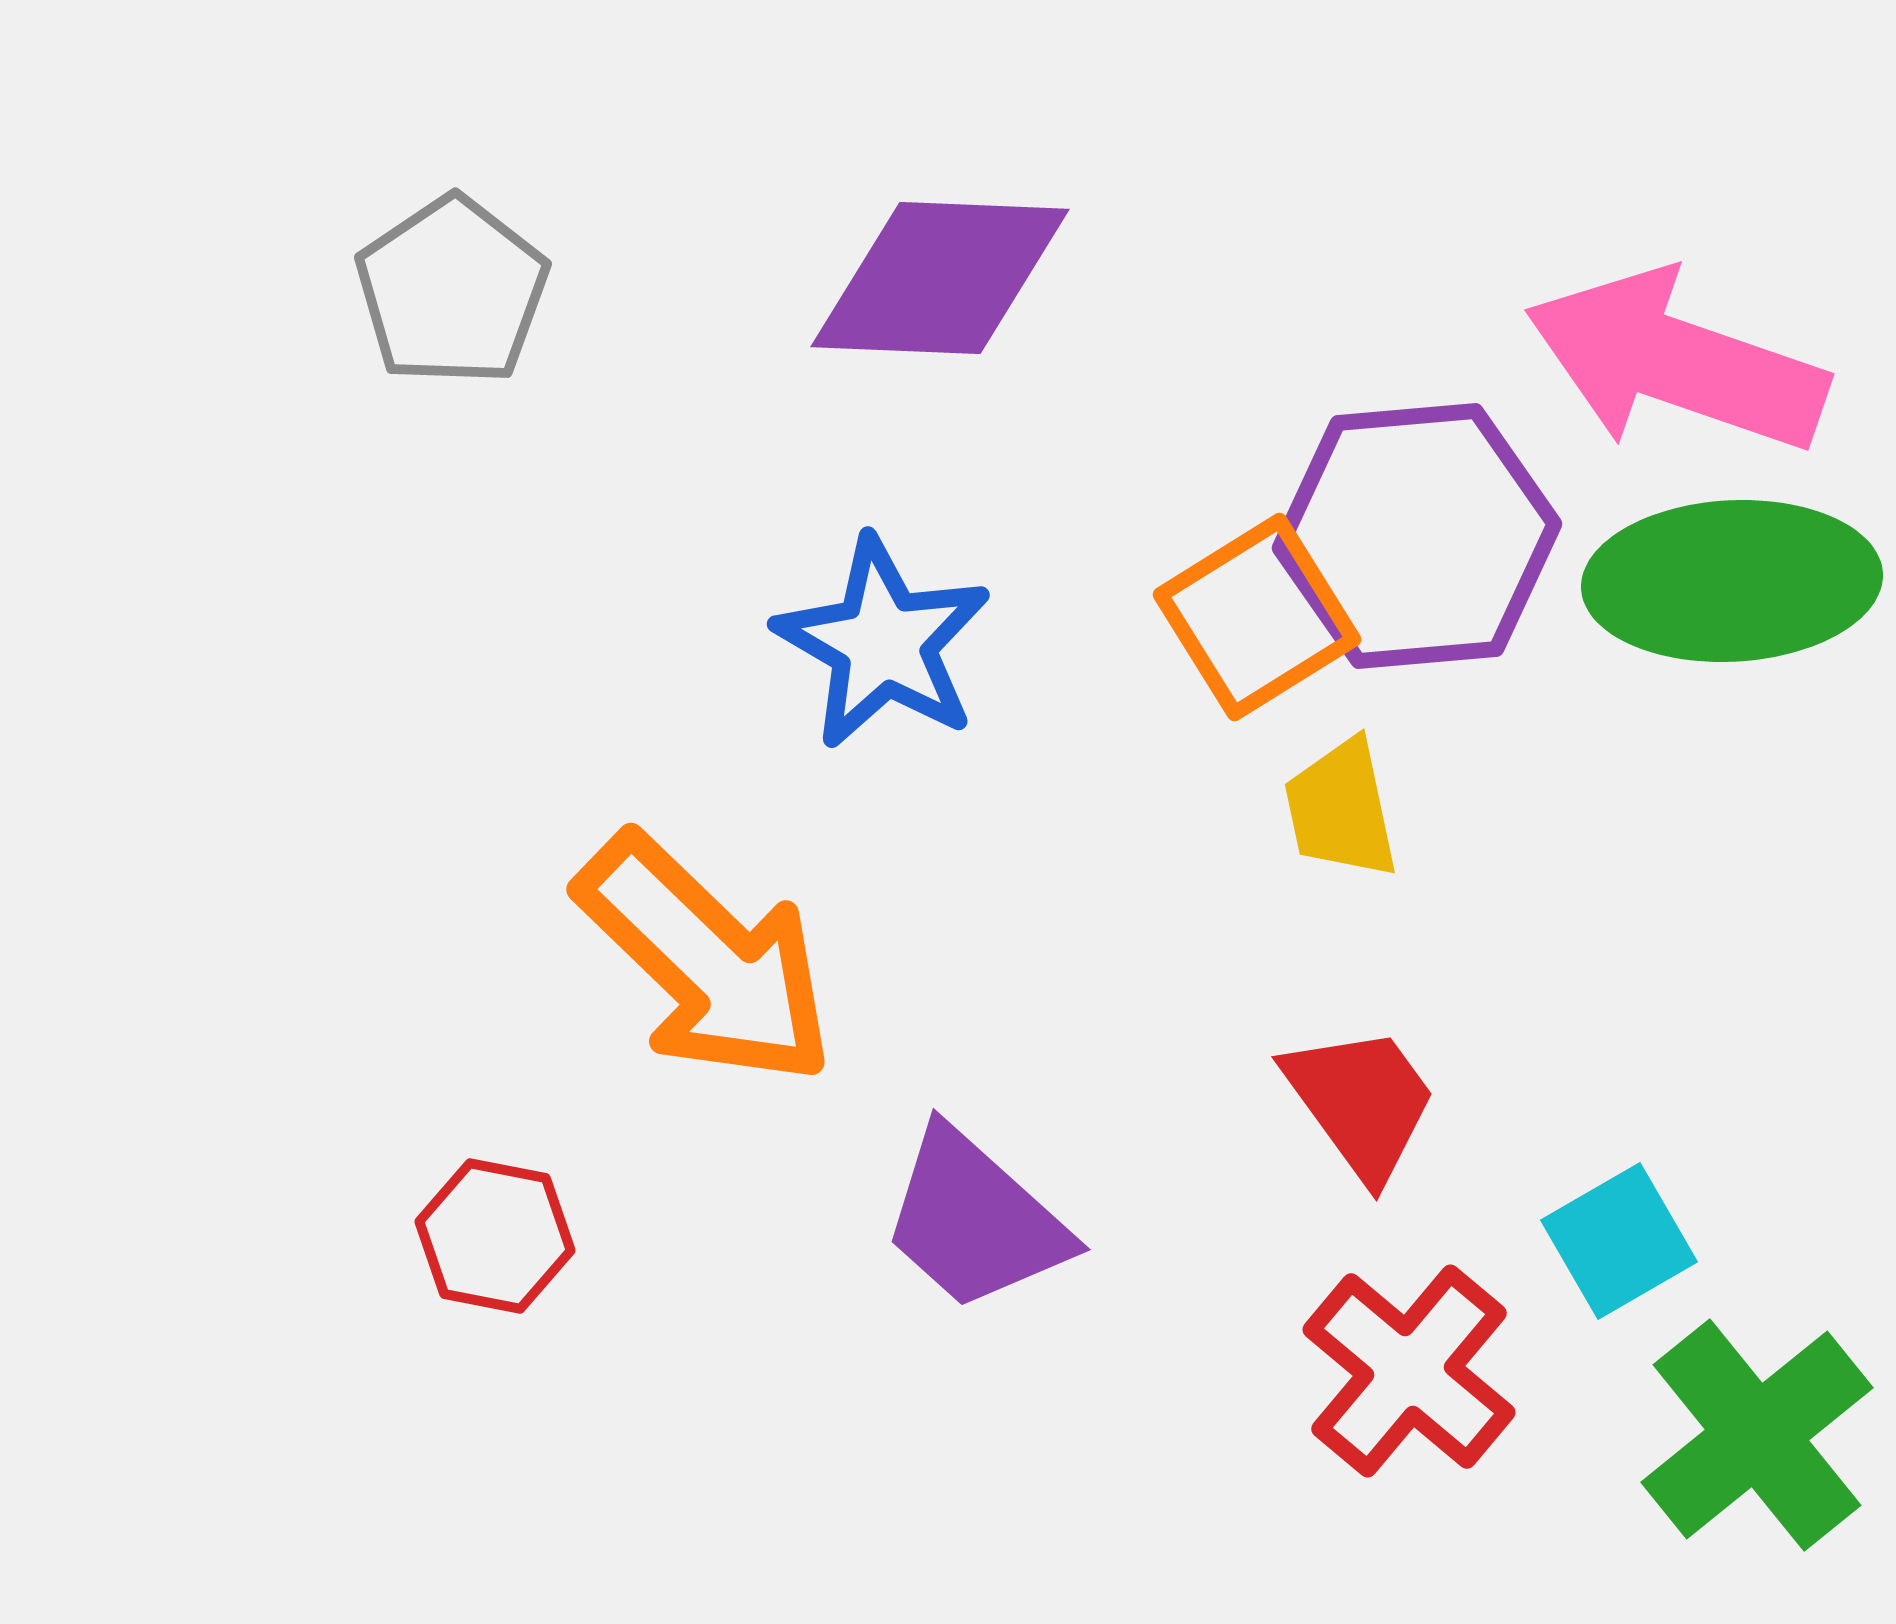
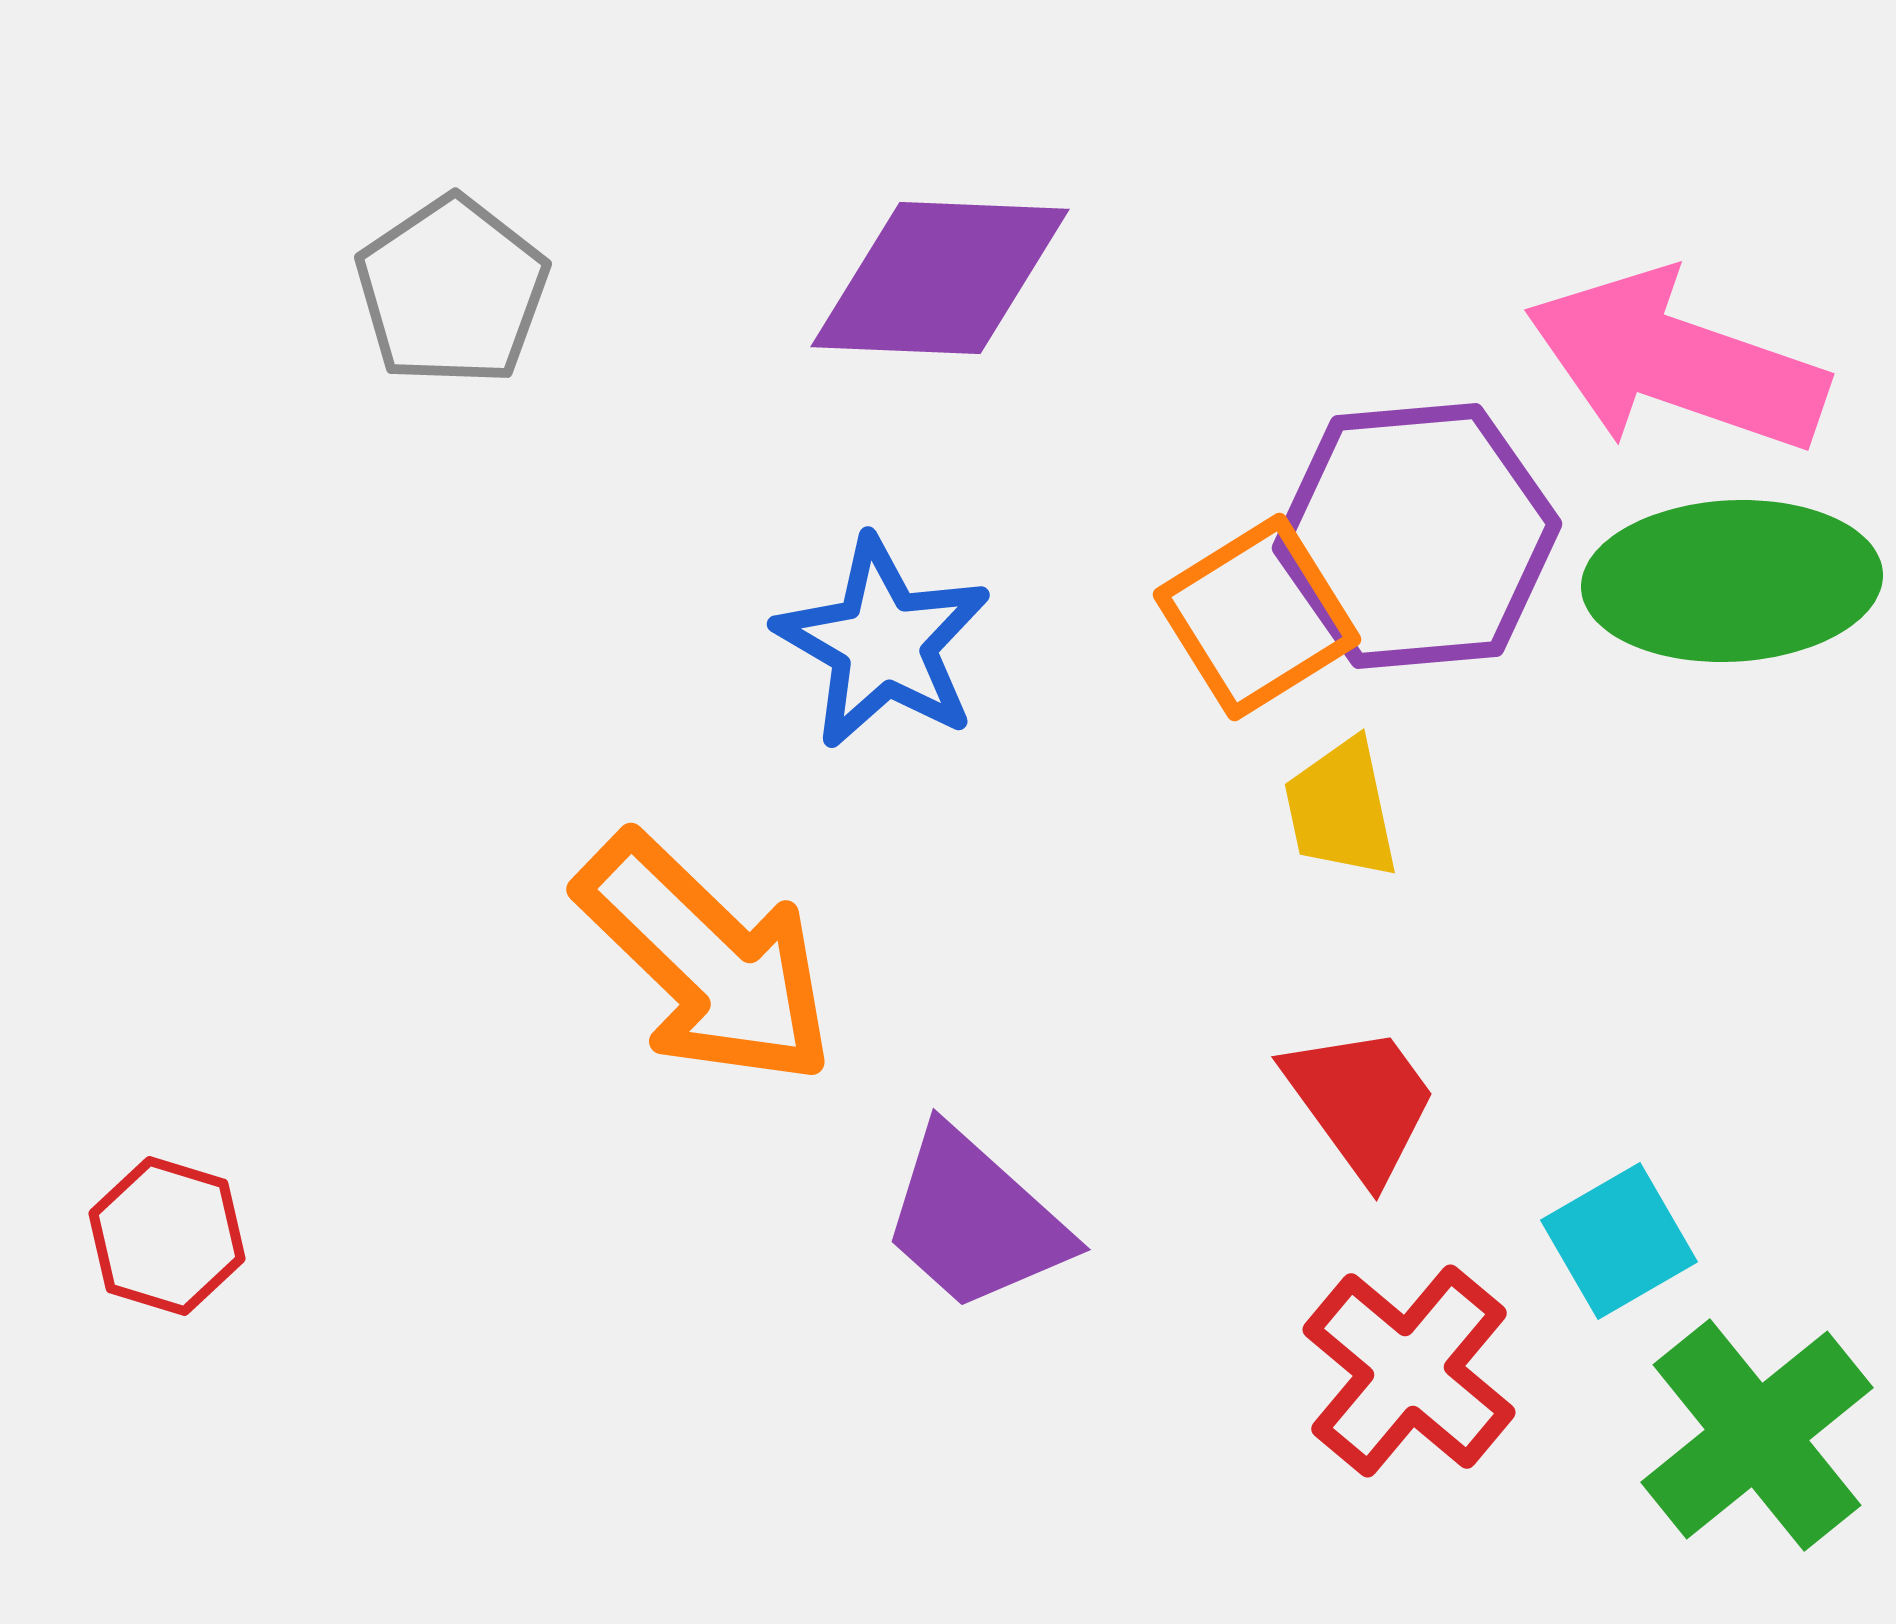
red hexagon: moved 328 px left; rotated 6 degrees clockwise
